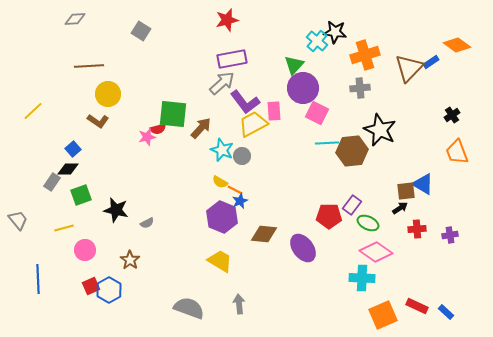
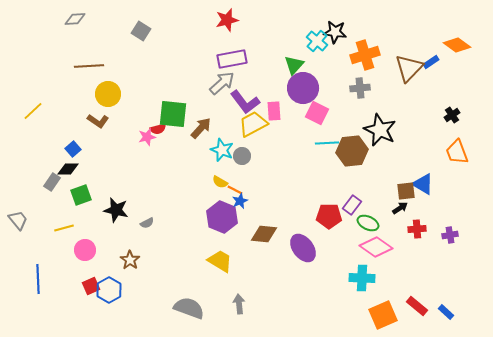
pink diamond at (376, 252): moved 5 px up
red rectangle at (417, 306): rotated 15 degrees clockwise
